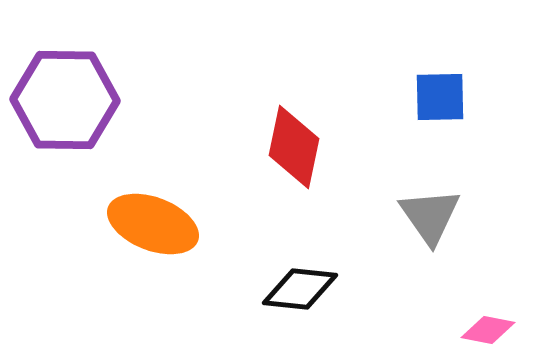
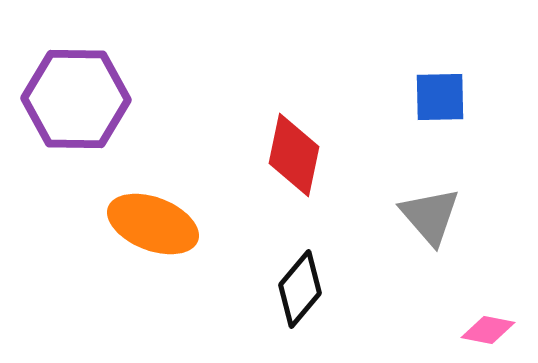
purple hexagon: moved 11 px right, 1 px up
red diamond: moved 8 px down
gray triangle: rotated 6 degrees counterclockwise
black diamond: rotated 56 degrees counterclockwise
